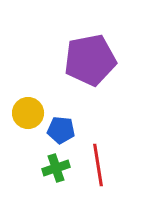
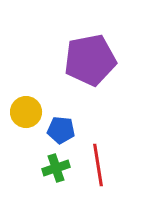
yellow circle: moved 2 px left, 1 px up
